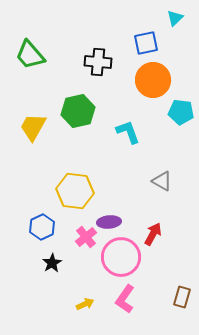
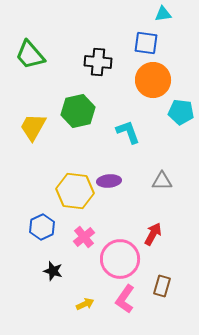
cyan triangle: moved 12 px left, 4 px up; rotated 36 degrees clockwise
blue square: rotated 20 degrees clockwise
gray triangle: rotated 30 degrees counterclockwise
purple ellipse: moved 41 px up
pink cross: moved 2 px left
pink circle: moved 1 px left, 2 px down
black star: moved 1 px right, 8 px down; rotated 24 degrees counterclockwise
brown rectangle: moved 20 px left, 11 px up
